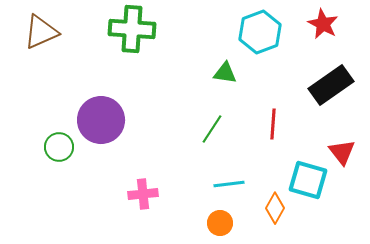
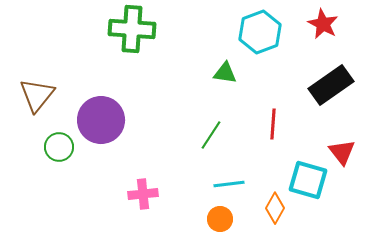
brown triangle: moved 4 px left, 63 px down; rotated 27 degrees counterclockwise
green line: moved 1 px left, 6 px down
orange circle: moved 4 px up
